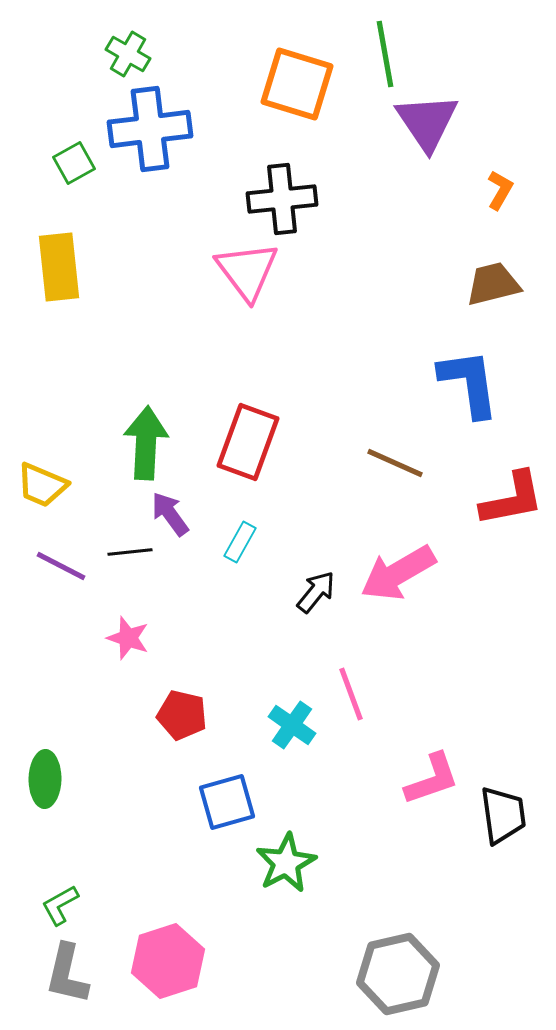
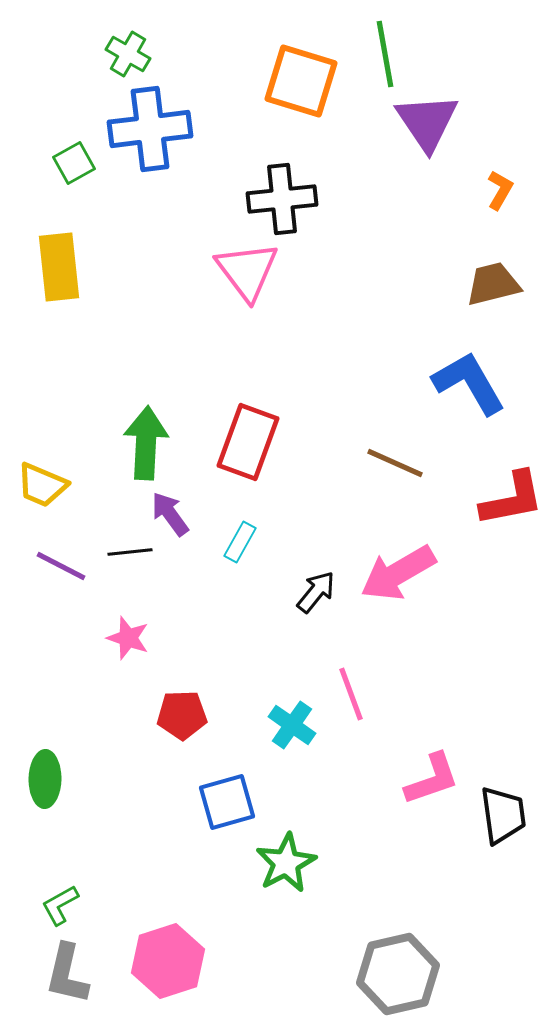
orange square: moved 4 px right, 3 px up
blue L-shape: rotated 22 degrees counterclockwise
red pentagon: rotated 15 degrees counterclockwise
